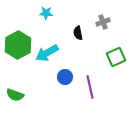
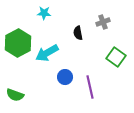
cyan star: moved 2 px left
green hexagon: moved 2 px up
green square: rotated 30 degrees counterclockwise
